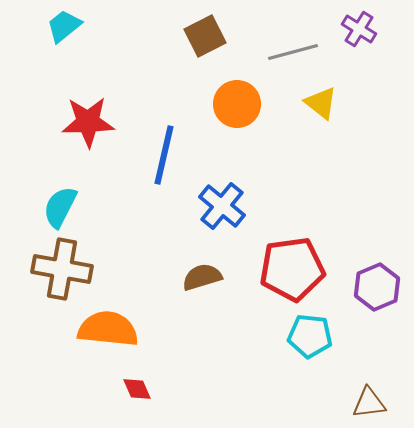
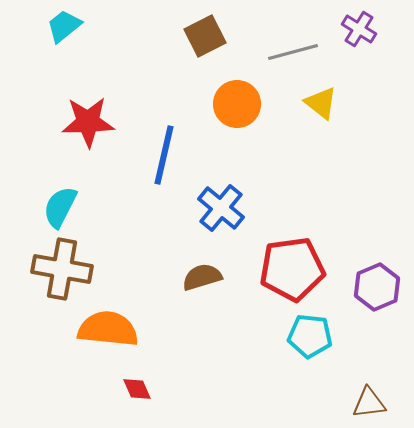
blue cross: moved 1 px left, 2 px down
